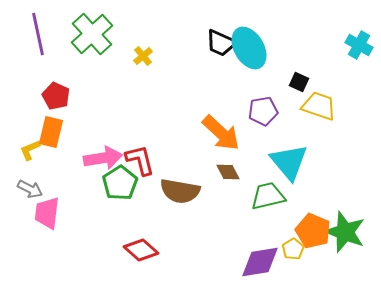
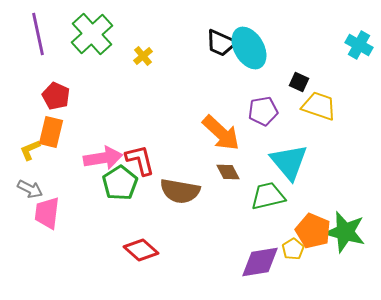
green star: rotated 6 degrees counterclockwise
